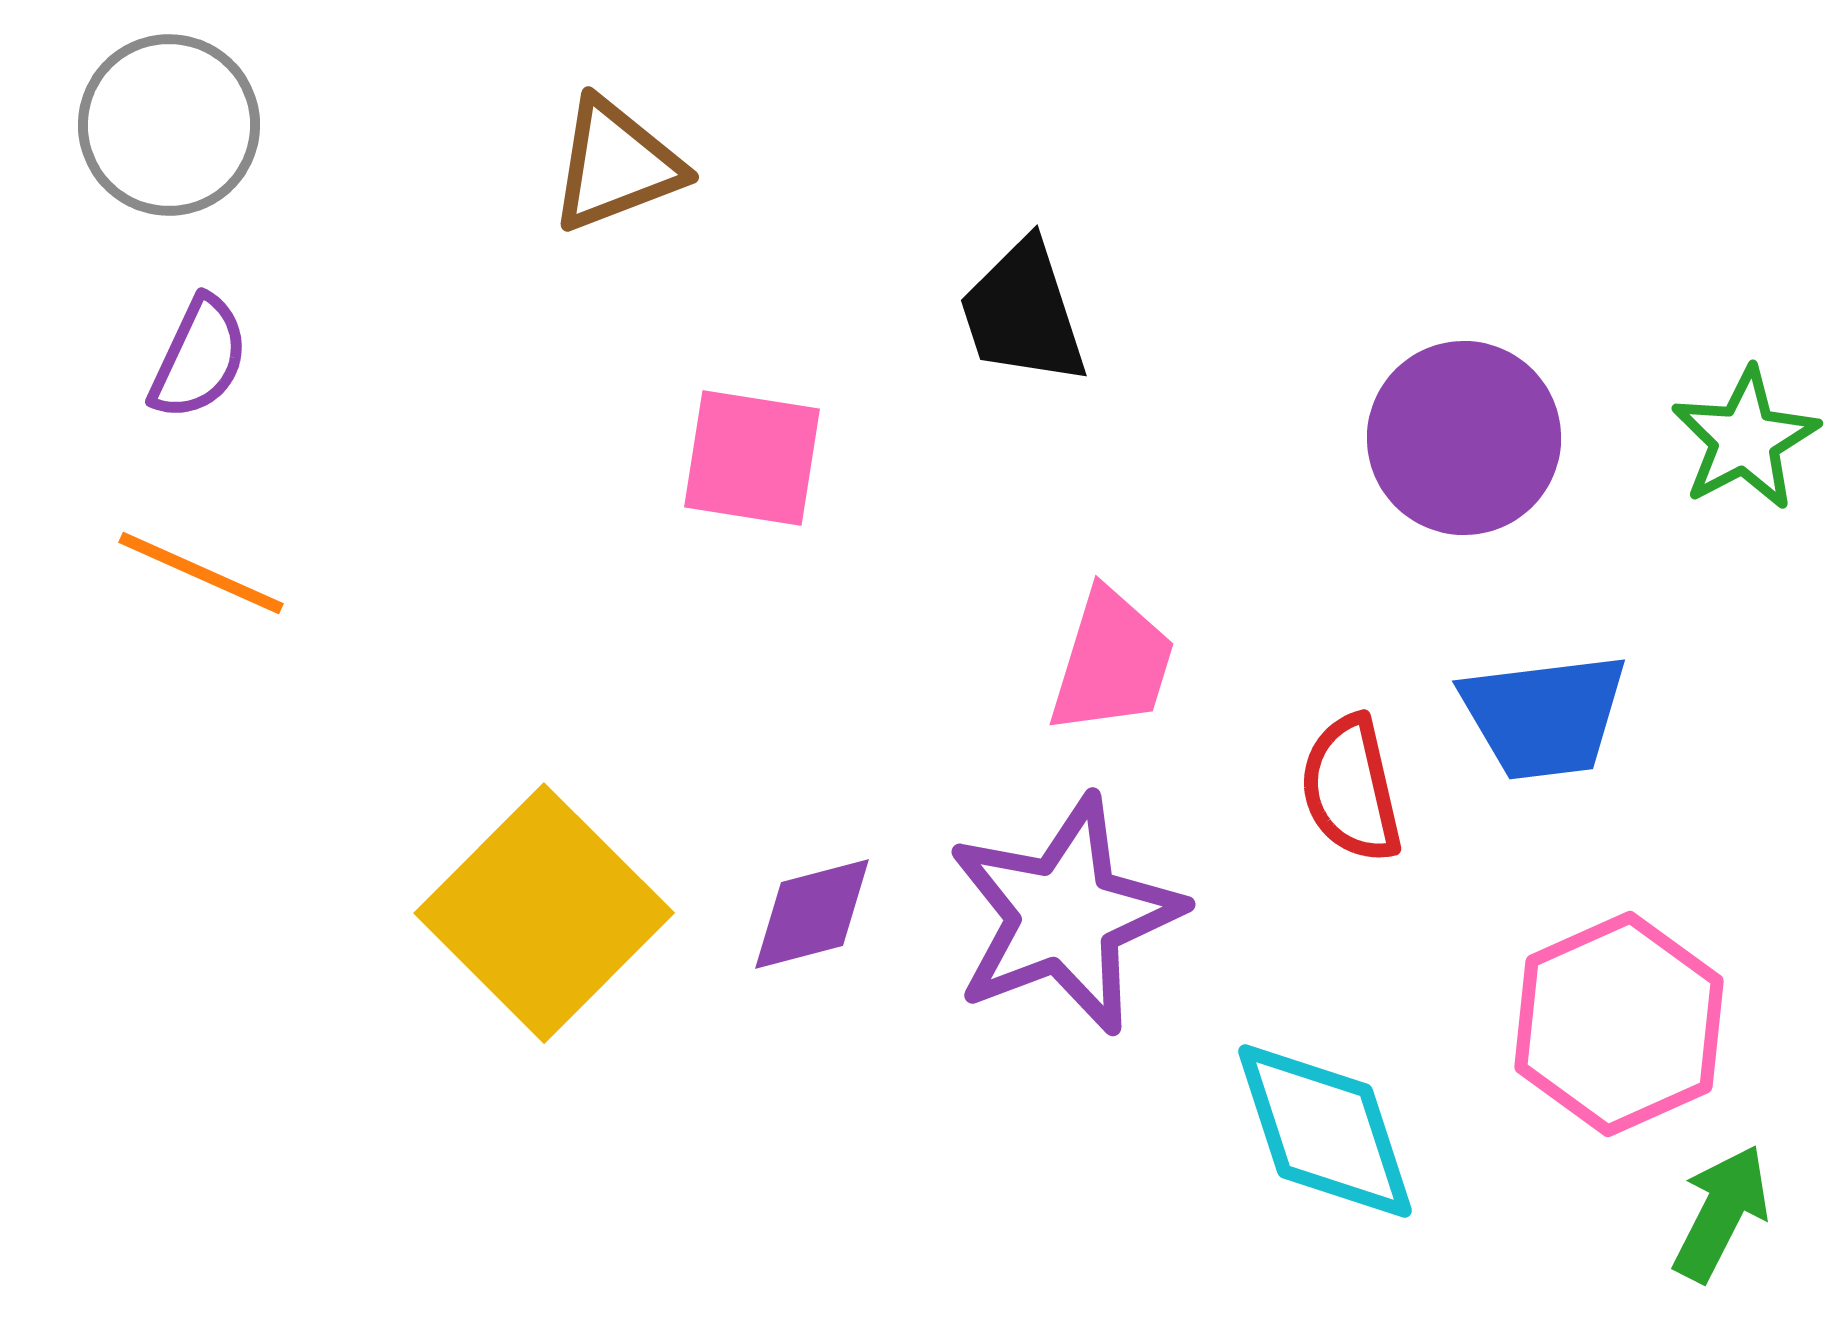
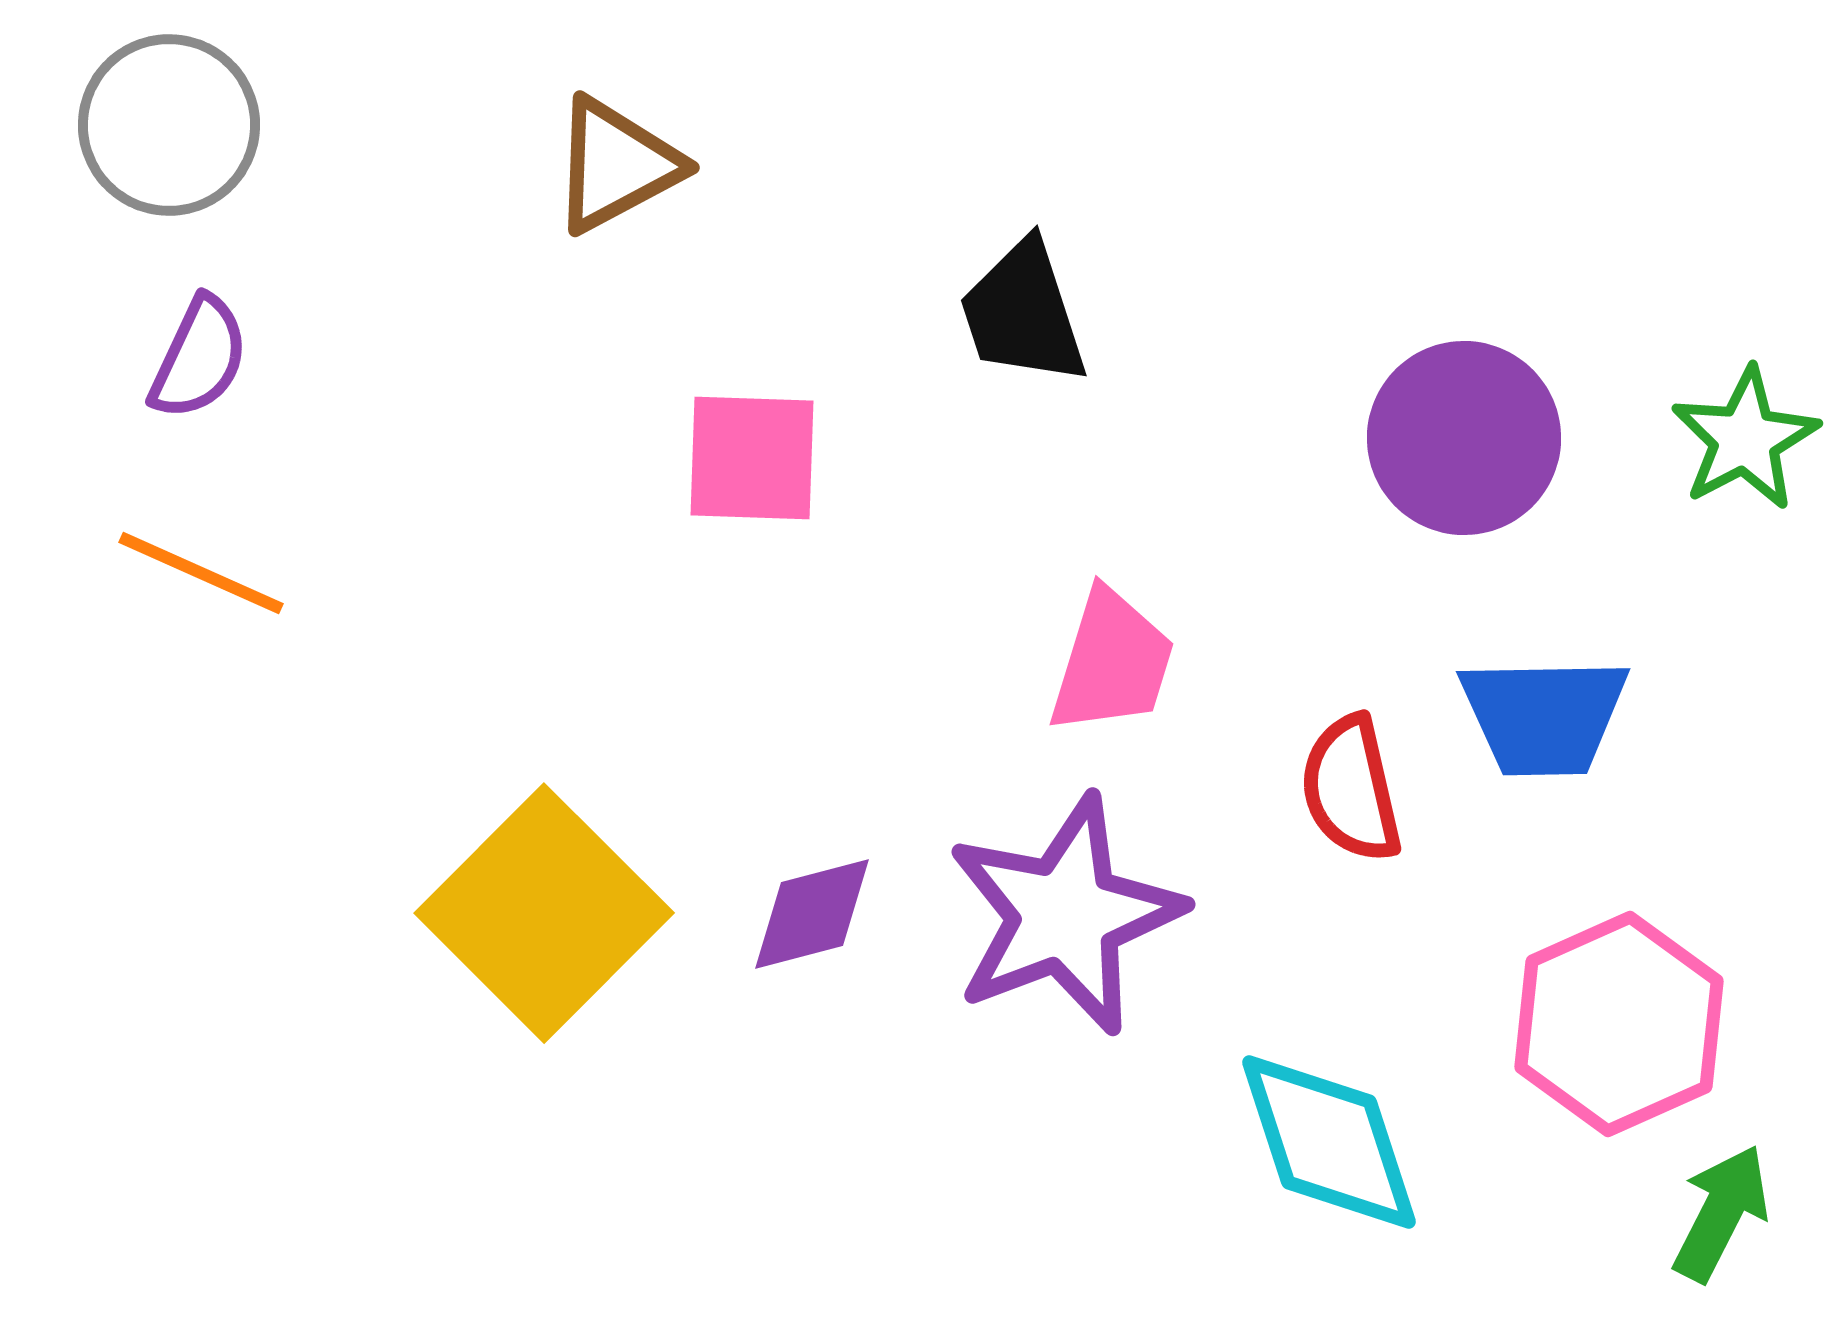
brown triangle: rotated 7 degrees counterclockwise
pink square: rotated 7 degrees counterclockwise
blue trapezoid: rotated 6 degrees clockwise
cyan diamond: moved 4 px right, 11 px down
